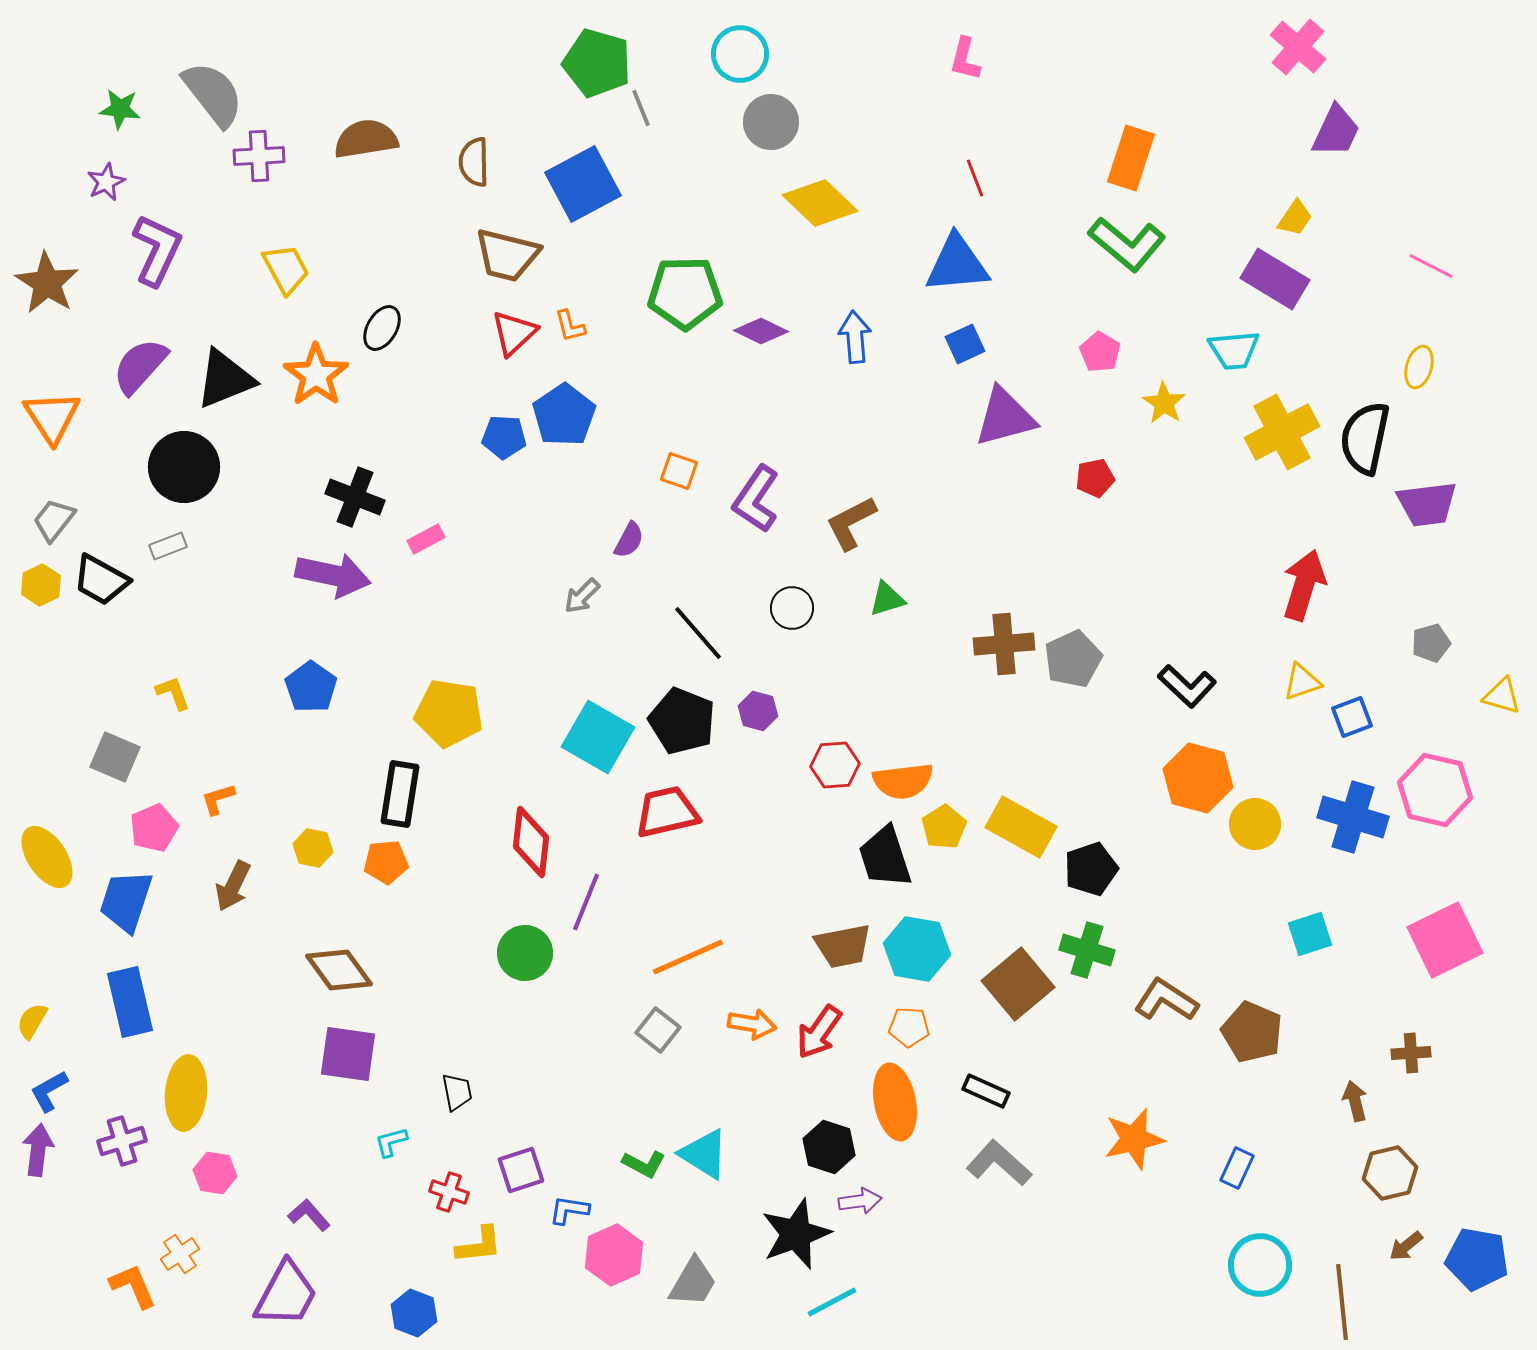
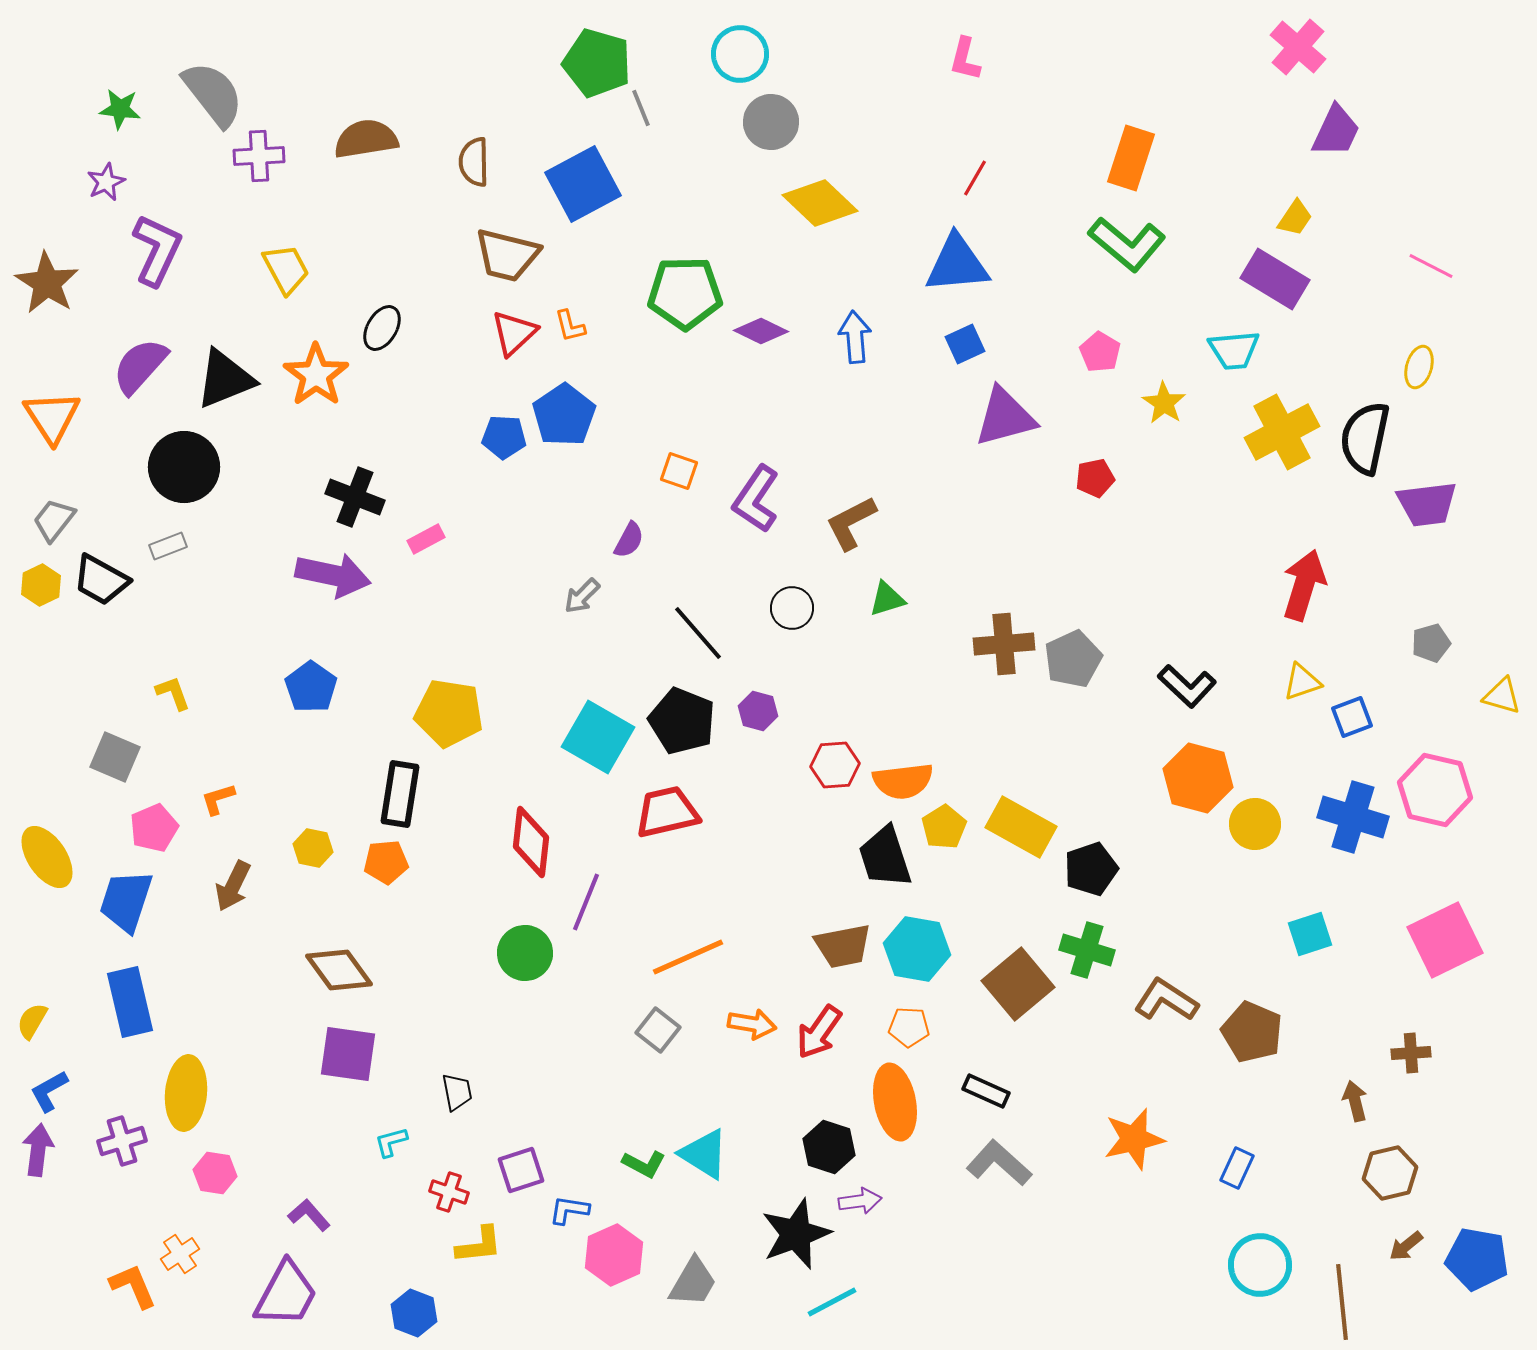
red line at (975, 178): rotated 51 degrees clockwise
